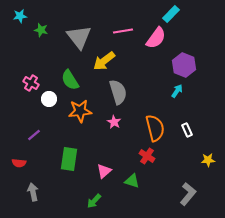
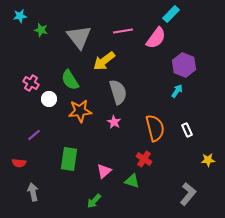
red cross: moved 3 px left, 3 px down
